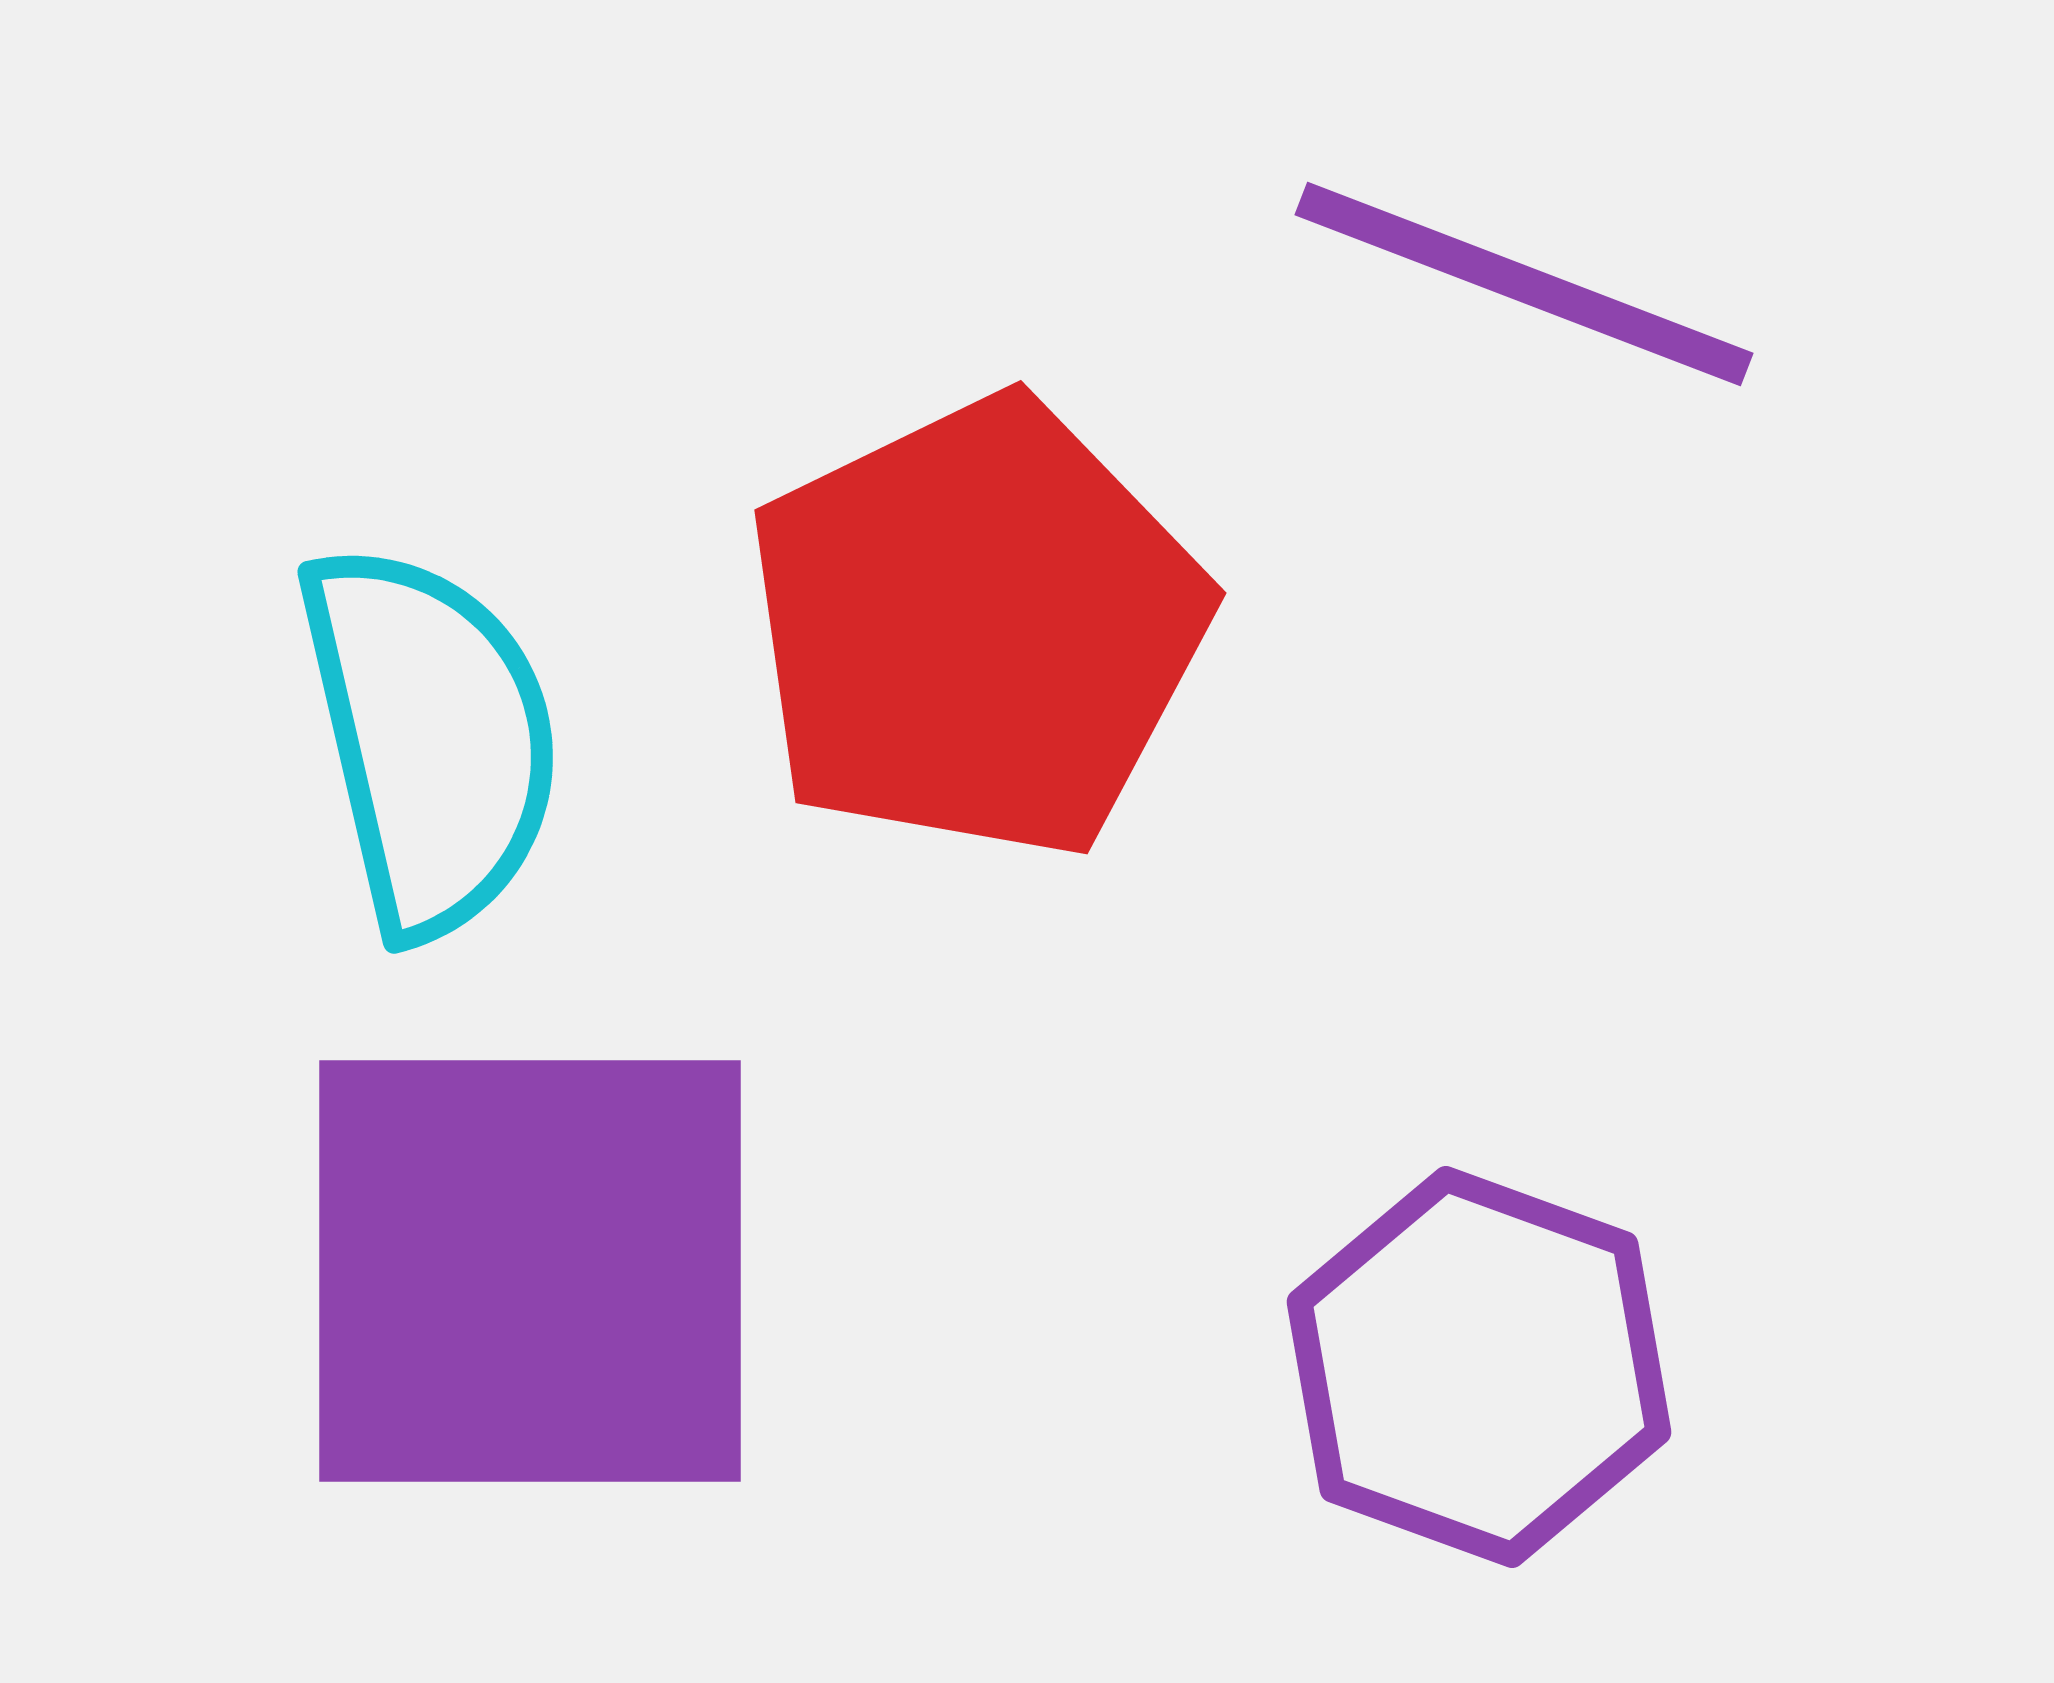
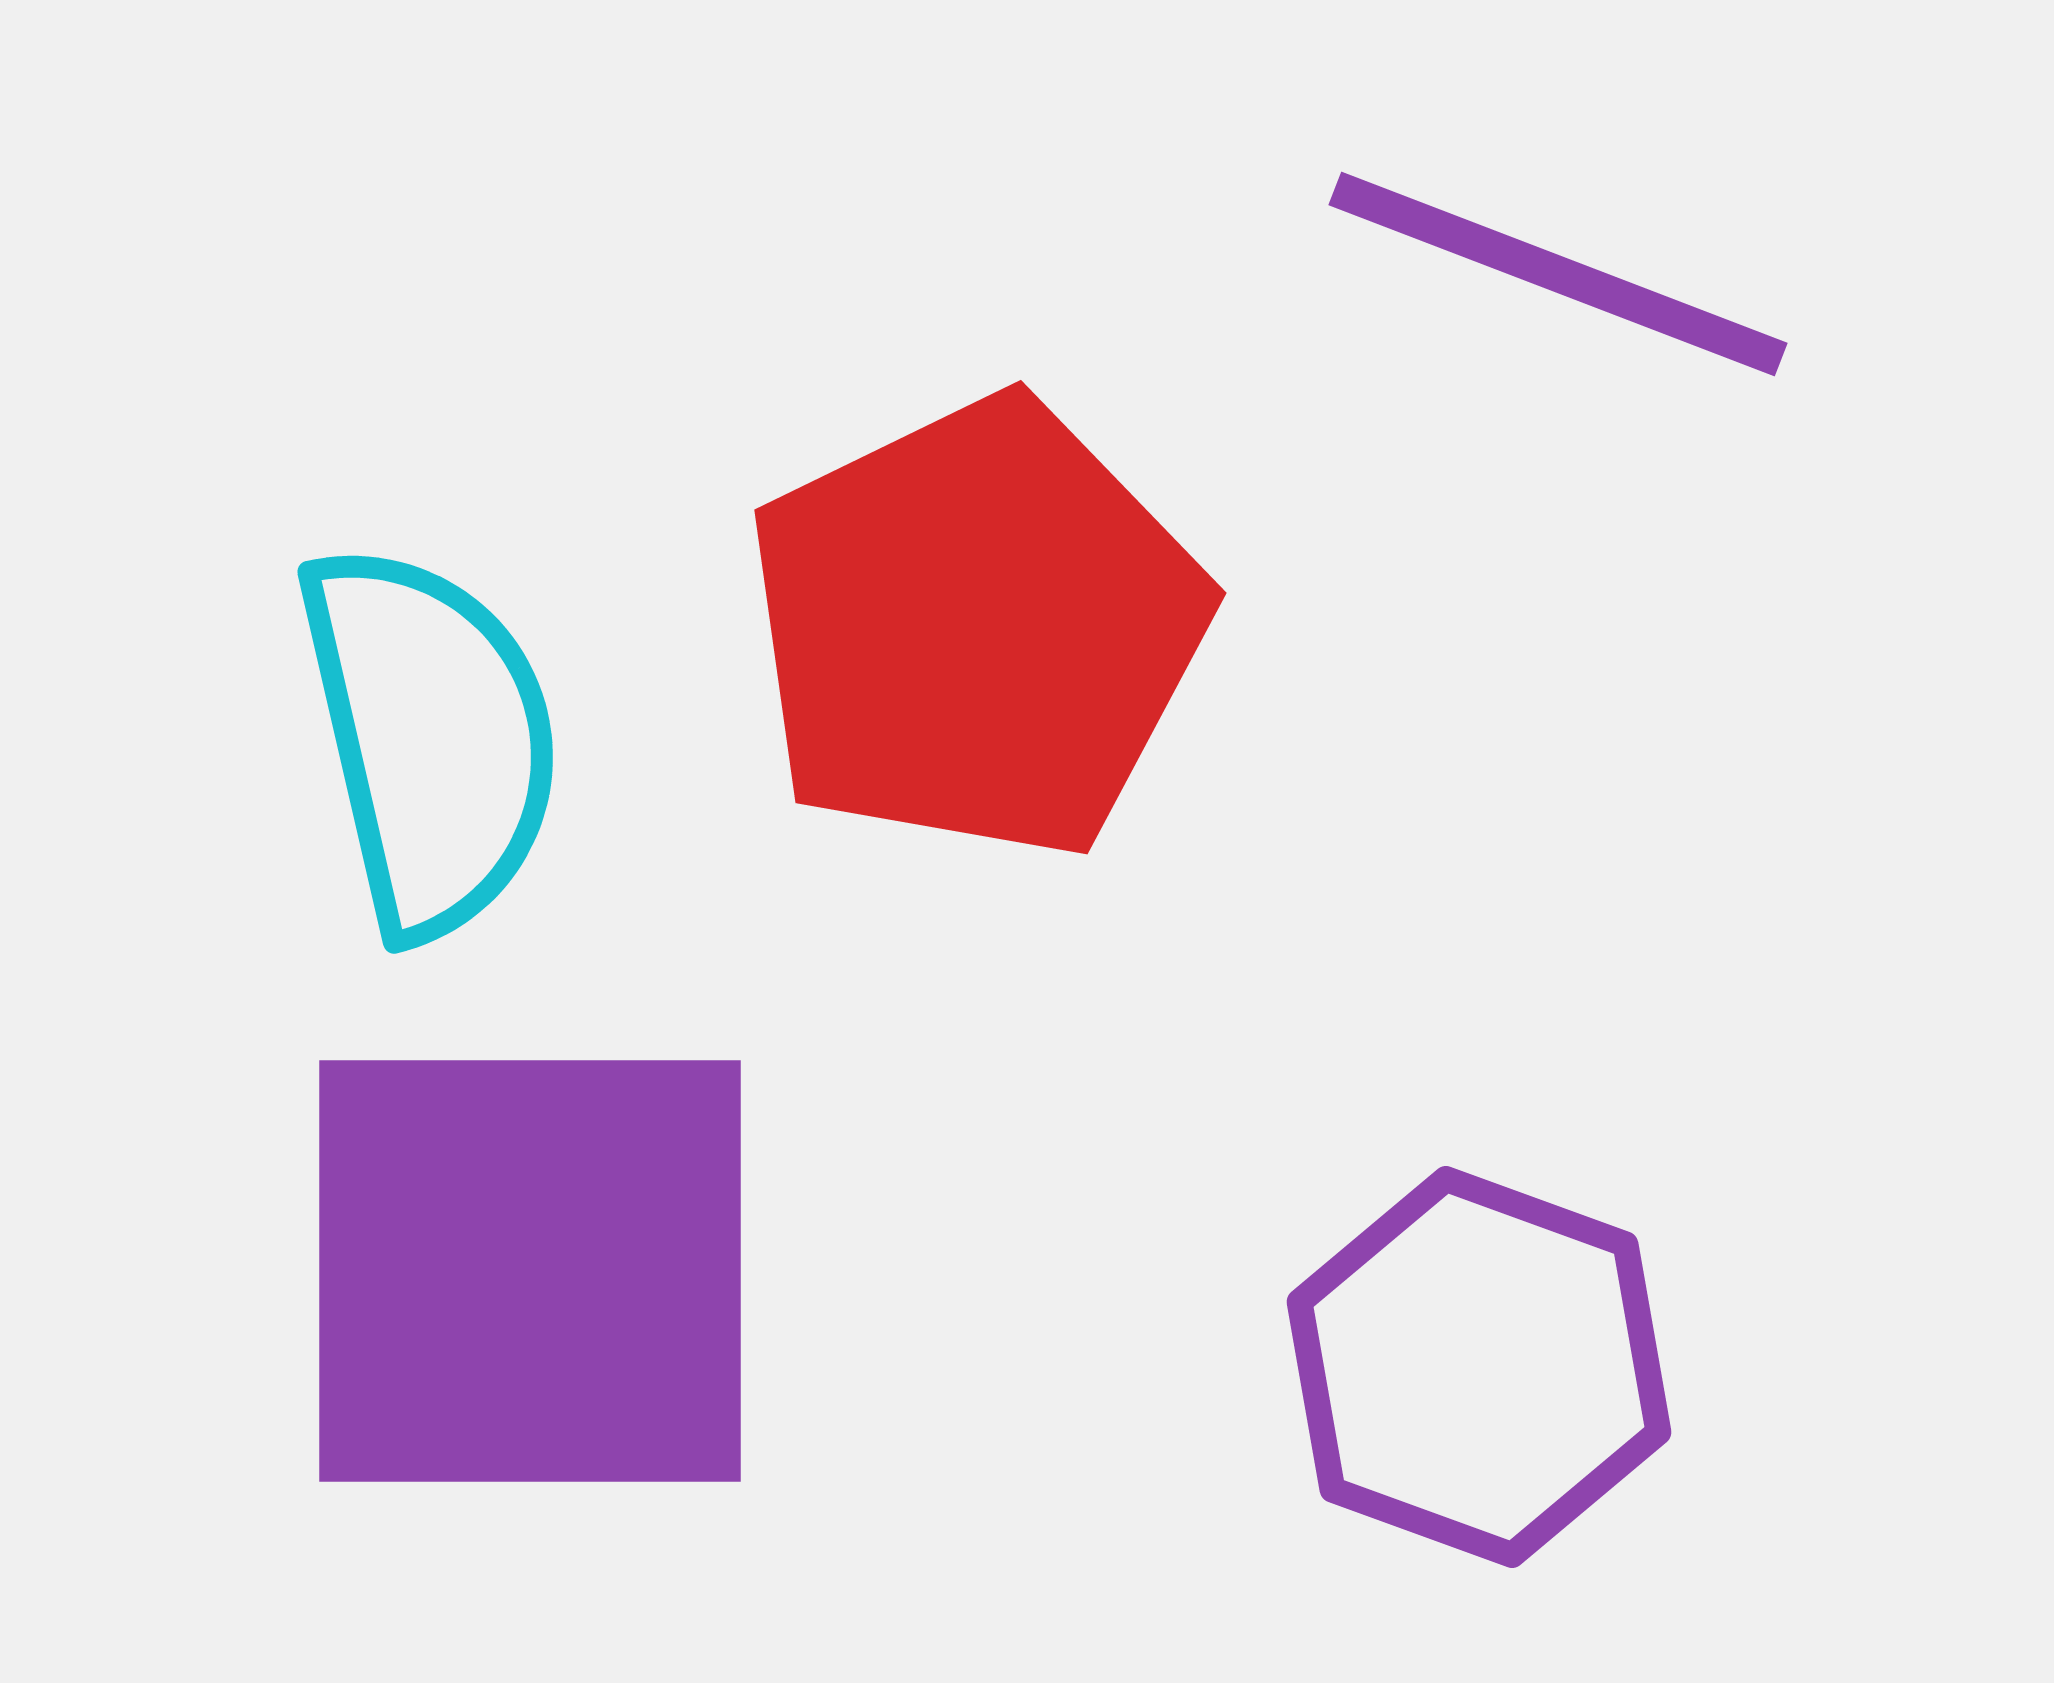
purple line: moved 34 px right, 10 px up
